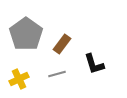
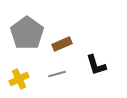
gray pentagon: moved 1 px right, 1 px up
brown rectangle: rotated 30 degrees clockwise
black L-shape: moved 2 px right, 1 px down
